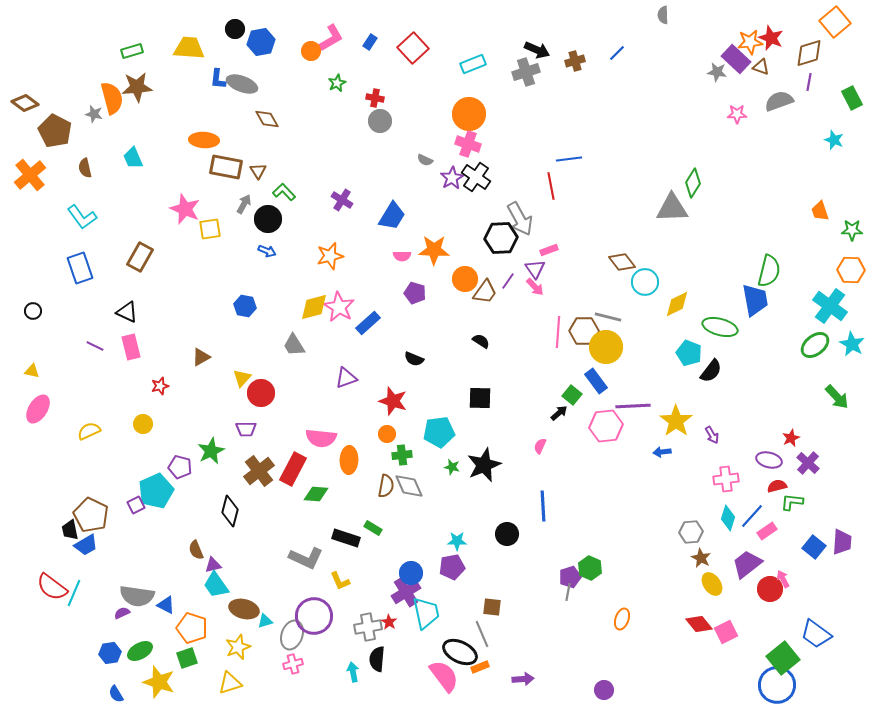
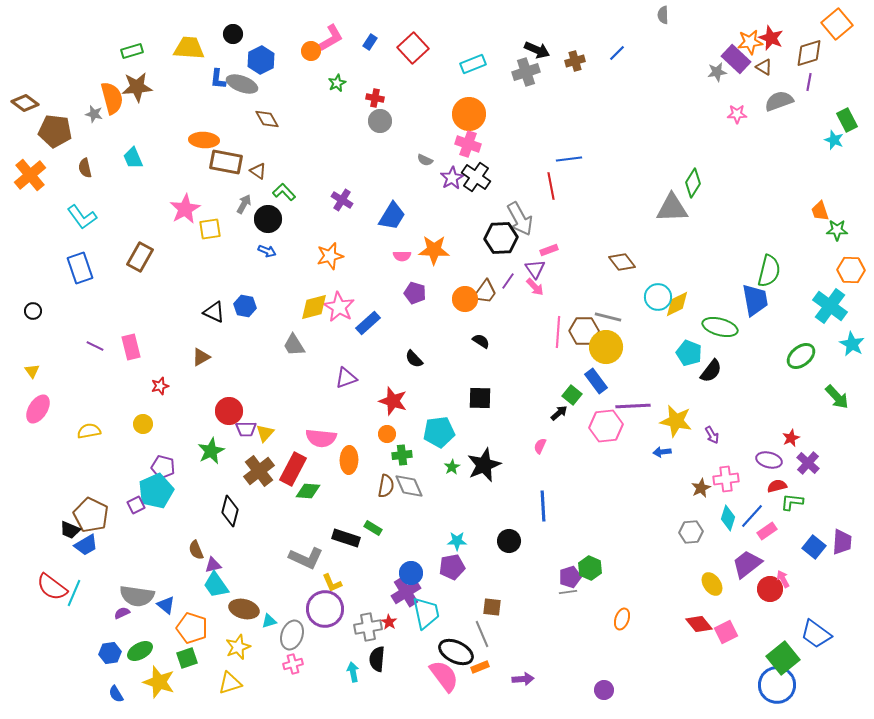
orange square at (835, 22): moved 2 px right, 2 px down
black circle at (235, 29): moved 2 px left, 5 px down
blue hexagon at (261, 42): moved 18 px down; rotated 16 degrees counterclockwise
brown triangle at (761, 67): moved 3 px right; rotated 12 degrees clockwise
gray star at (717, 72): rotated 18 degrees counterclockwise
green rectangle at (852, 98): moved 5 px left, 22 px down
brown pentagon at (55, 131): rotated 20 degrees counterclockwise
brown rectangle at (226, 167): moved 5 px up
brown triangle at (258, 171): rotated 24 degrees counterclockwise
pink star at (185, 209): rotated 20 degrees clockwise
green star at (852, 230): moved 15 px left
orange circle at (465, 279): moved 20 px down
cyan circle at (645, 282): moved 13 px right, 15 px down
black triangle at (127, 312): moved 87 px right
green ellipse at (815, 345): moved 14 px left, 11 px down
black semicircle at (414, 359): rotated 24 degrees clockwise
yellow triangle at (32, 371): rotated 42 degrees clockwise
yellow triangle at (242, 378): moved 23 px right, 55 px down
red circle at (261, 393): moved 32 px left, 18 px down
yellow star at (676, 421): rotated 24 degrees counterclockwise
yellow semicircle at (89, 431): rotated 15 degrees clockwise
purple pentagon at (180, 467): moved 17 px left
green star at (452, 467): rotated 28 degrees clockwise
green diamond at (316, 494): moved 8 px left, 3 px up
black trapezoid at (70, 530): rotated 55 degrees counterclockwise
black circle at (507, 534): moved 2 px right, 7 px down
brown star at (701, 558): moved 70 px up; rotated 18 degrees clockwise
yellow L-shape at (340, 581): moved 8 px left, 2 px down
gray line at (568, 592): rotated 72 degrees clockwise
blue triangle at (166, 605): rotated 12 degrees clockwise
purple circle at (314, 616): moved 11 px right, 7 px up
cyan triangle at (265, 621): moved 4 px right
black ellipse at (460, 652): moved 4 px left
